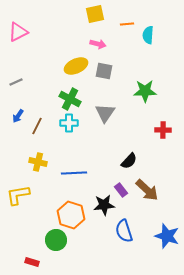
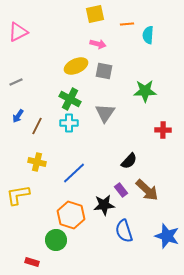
yellow cross: moved 1 px left
blue line: rotated 40 degrees counterclockwise
